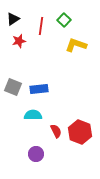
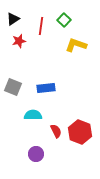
blue rectangle: moved 7 px right, 1 px up
